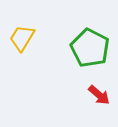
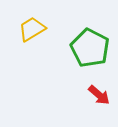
yellow trapezoid: moved 10 px right, 9 px up; rotated 28 degrees clockwise
